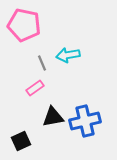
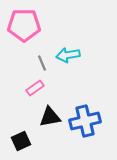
pink pentagon: rotated 12 degrees counterclockwise
black triangle: moved 3 px left
